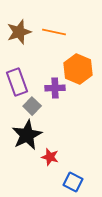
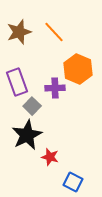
orange line: rotated 35 degrees clockwise
